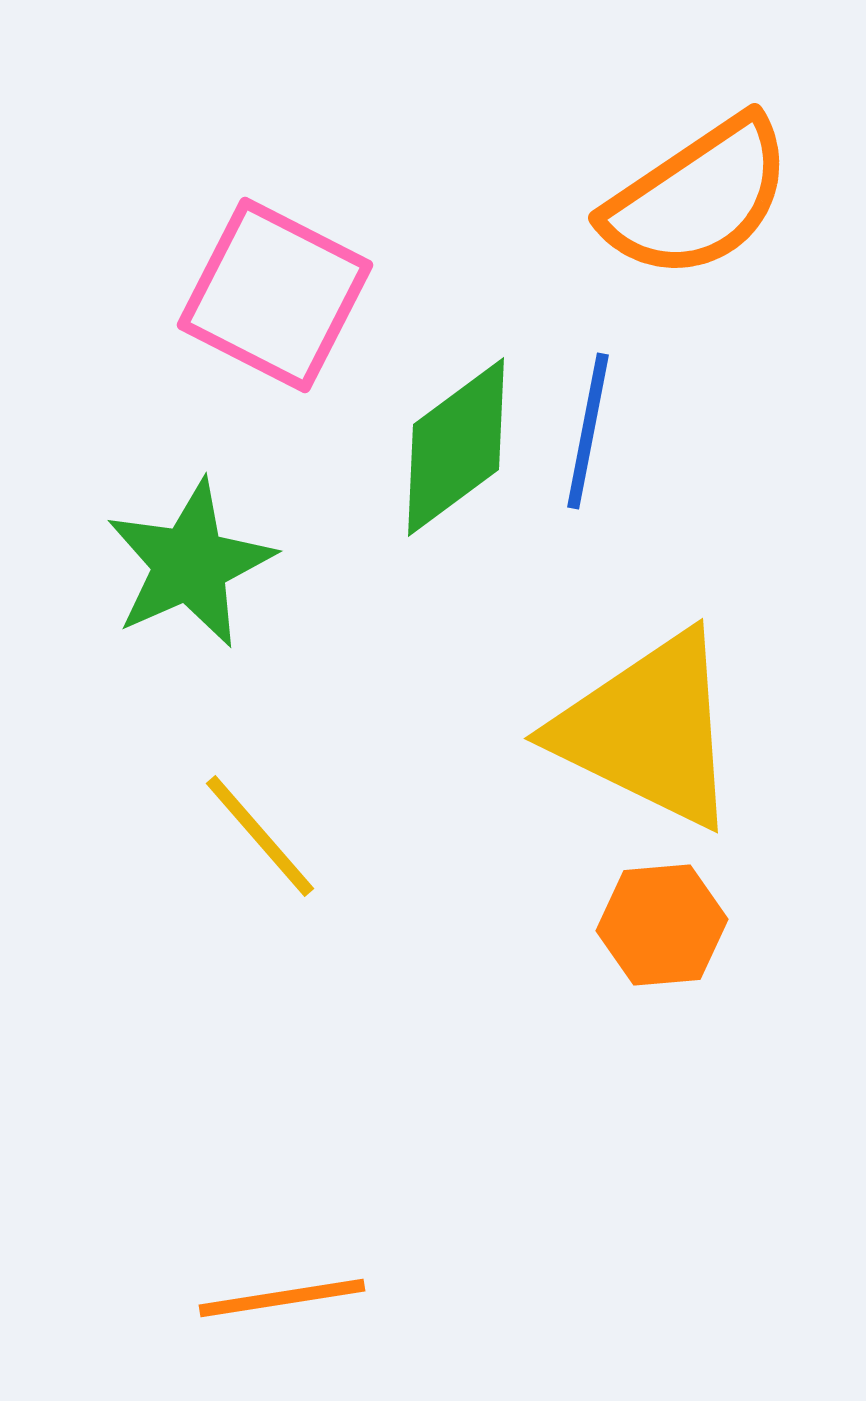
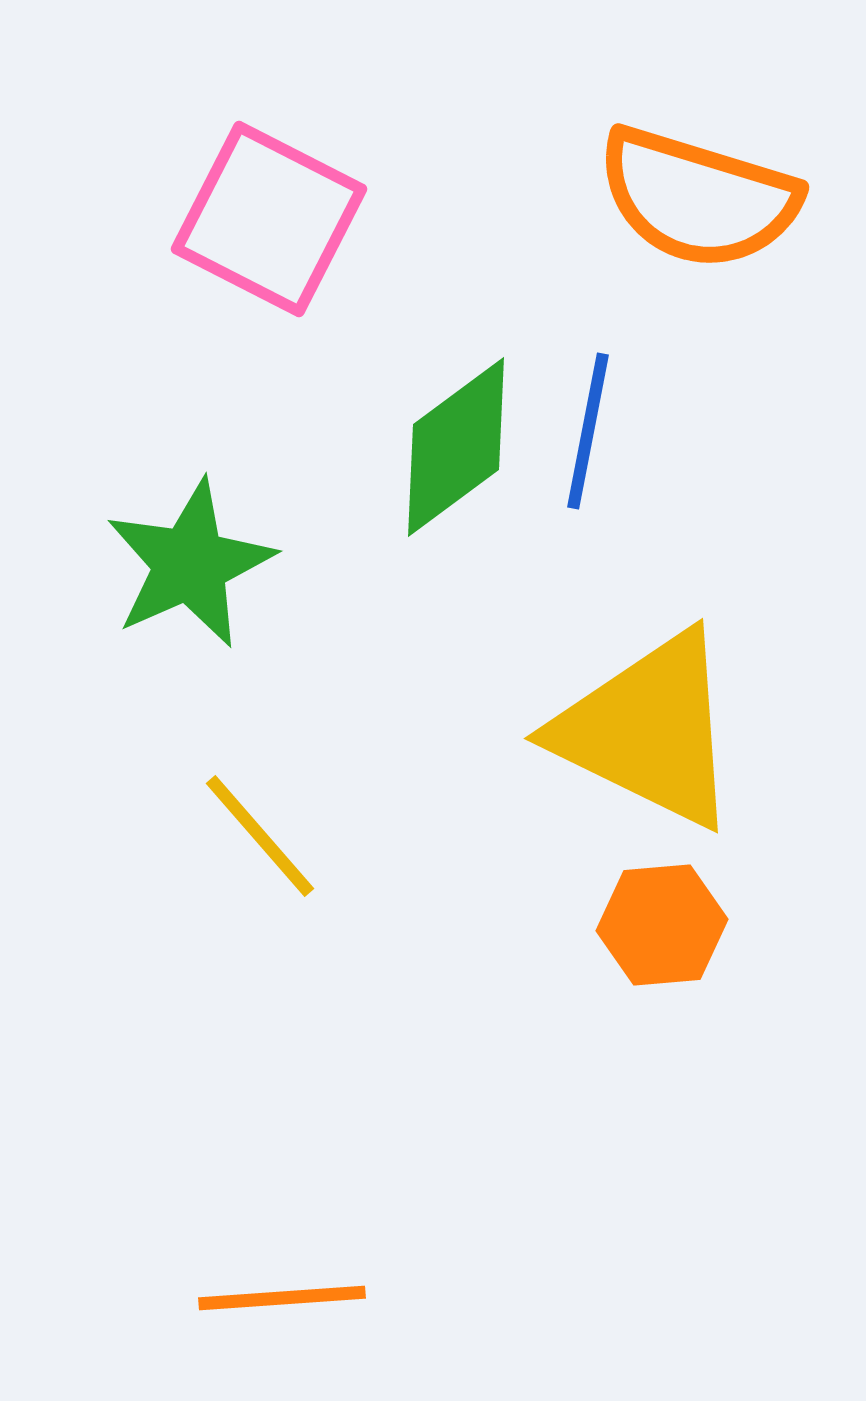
orange semicircle: rotated 51 degrees clockwise
pink square: moved 6 px left, 76 px up
orange line: rotated 5 degrees clockwise
